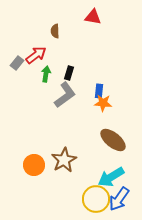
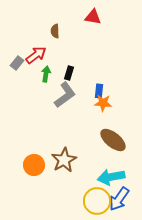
cyan arrow: rotated 20 degrees clockwise
yellow circle: moved 1 px right, 2 px down
